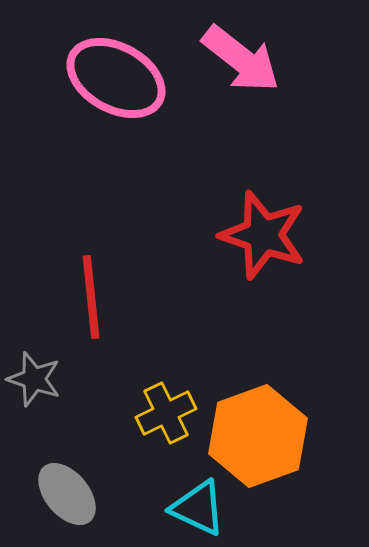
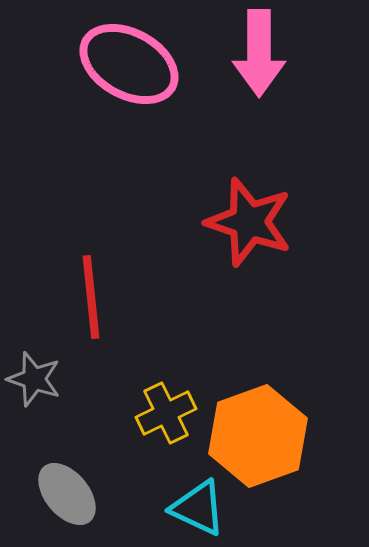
pink arrow: moved 18 px right, 6 px up; rotated 52 degrees clockwise
pink ellipse: moved 13 px right, 14 px up
red star: moved 14 px left, 13 px up
